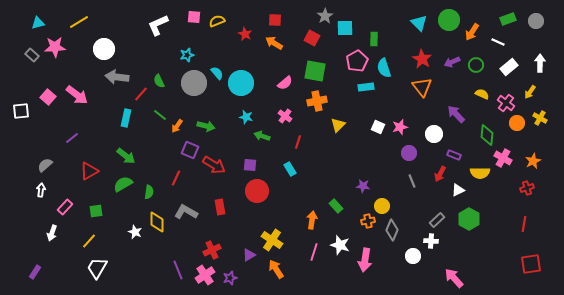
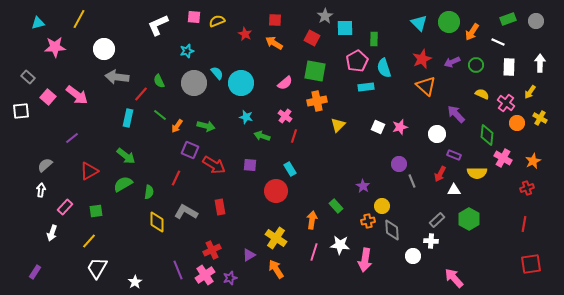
green circle at (449, 20): moved 2 px down
yellow line at (79, 22): moved 3 px up; rotated 30 degrees counterclockwise
gray rectangle at (32, 55): moved 4 px left, 22 px down
cyan star at (187, 55): moved 4 px up
red star at (422, 59): rotated 18 degrees clockwise
white rectangle at (509, 67): rotated 48 degrees counterclockwise
orange triangle at (422, 87): moved 4 px right, 1 px up; rotated 10 degrees counterclockwise
cyan rectangle at (126, 118): moved 2 px right
white circle at (434, 134): moved 3 px right
red line at (298, 142): moved 4 px left, 6 px up
purple circle at (409, 153): moved 10 px left, 11 px down
yellow semicircle at (480, 173): moved 3 px left
purple star at (363, 186): rotated 24 degrees clockwise
white triangle at (458, 190): moved 4 px left; rotated 24 degrees clockwise
red circle at (257, 191): moved 19 px right
gray diamond at (392, 230): rotated 25 degrees counterclockwise
white star at (135, 232): moved 50 px down; rotated 16 degrees clockwise
yellow cross at (272, 240): moved 4 px right, 2 px up
white star at (340, 245): rotated 12 degrees counterclockwise
